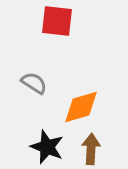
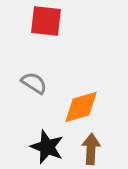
red square: moved 11 px left
